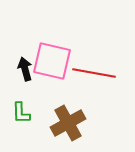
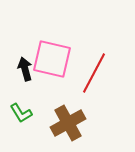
pink square: moved 2 px up
red line: rotated 72 degrees counterclockwise
green L-shape: rotated 30 degrees counterclockwise
